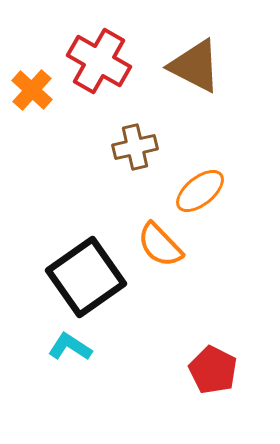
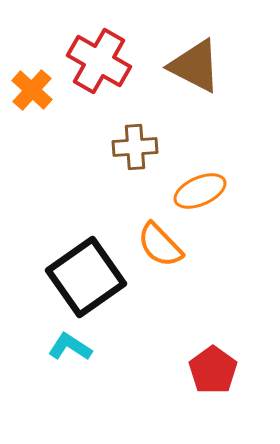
brown cross: rotated 9 degrees clockwise
orange ellipse: rotated 15 degrees clockwise
red pentagon: rotated 9 degrees clockwise
